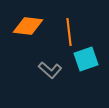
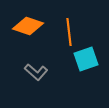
orange diamond: rotated 12 degrees clockwise
gray L-shape: moved 14 px left, 2 px down
